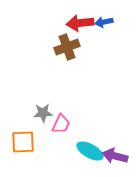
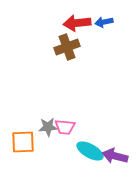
red arrow: moved 3 px left
gray star: moved 5 px right, 14 px down
pink trapezoid: moved 4 px right, 3 px down; rotated 70 degrees clockwise
